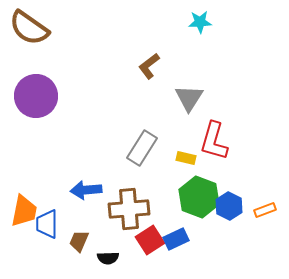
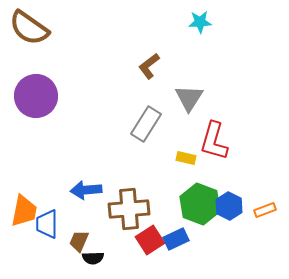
gray rectangle: moved 4 px right, 24 px up
green hexagon: moved 1 px right, 7 px down
black semicircle: moved 15 px left
